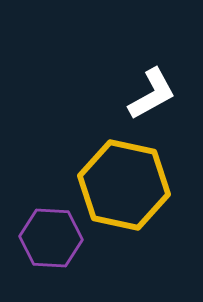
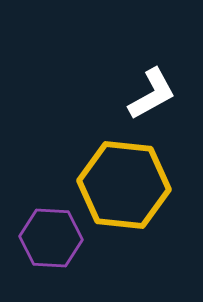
yellow hexagon: rotated 6 degrees counterclockwise
